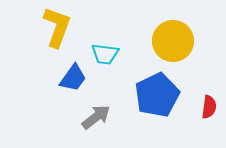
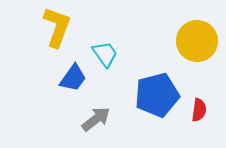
yellow circle: moved 24 px right
cyan trapezoid: rotated 132 degrees counterclockwise
blue pentagon: rotated 12 degrees clockwise
red semicircle: moved 10 px left, 3 px down
gray arrow: moved 2 px down
